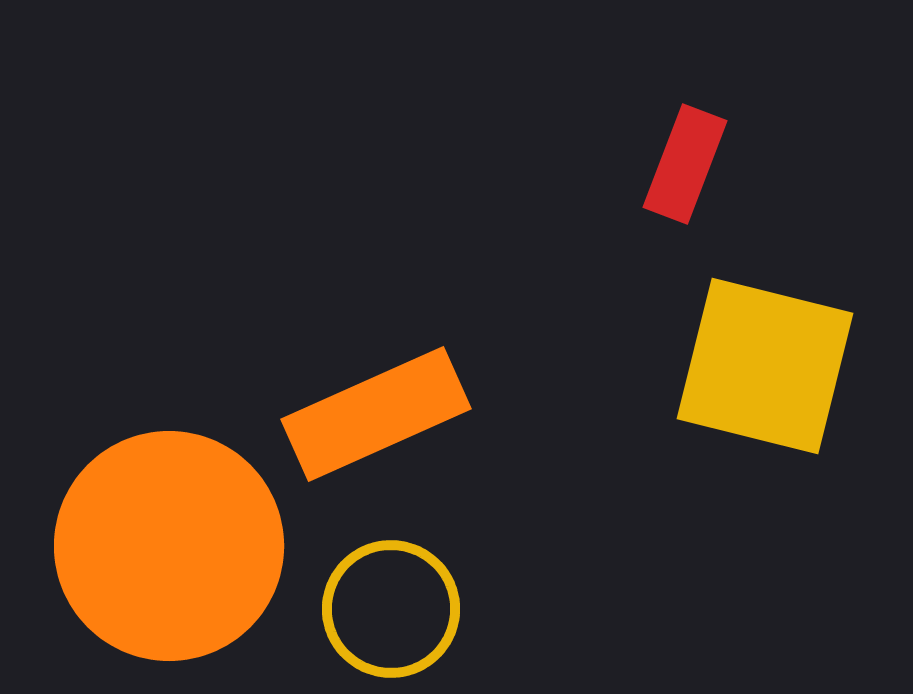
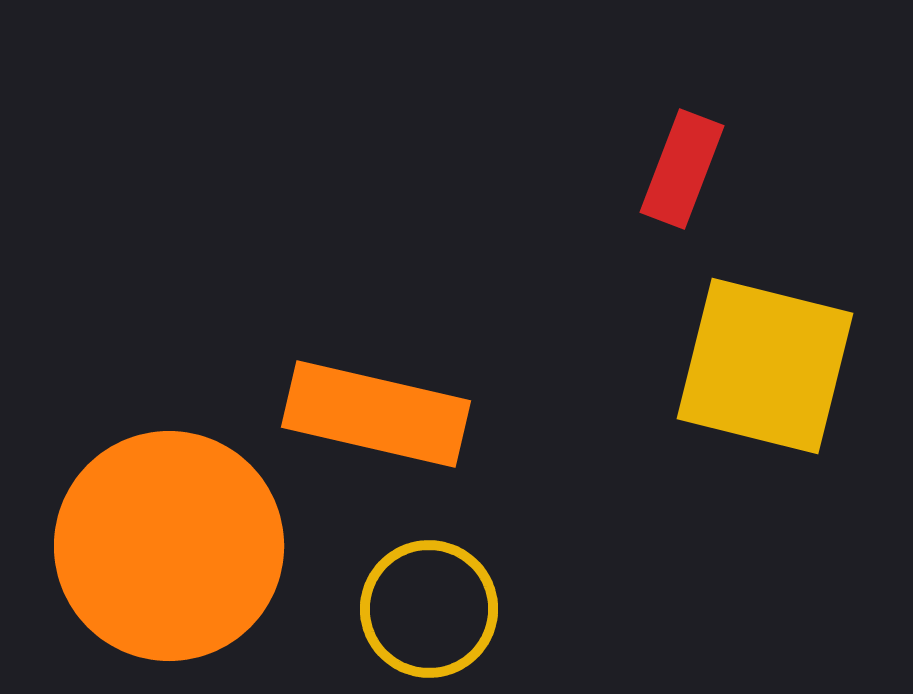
red rectangle: moved 3 px left, 5 px down
orange rectangle: rotated 37 degrees clockwise
yellow circle: moved 38 px right
